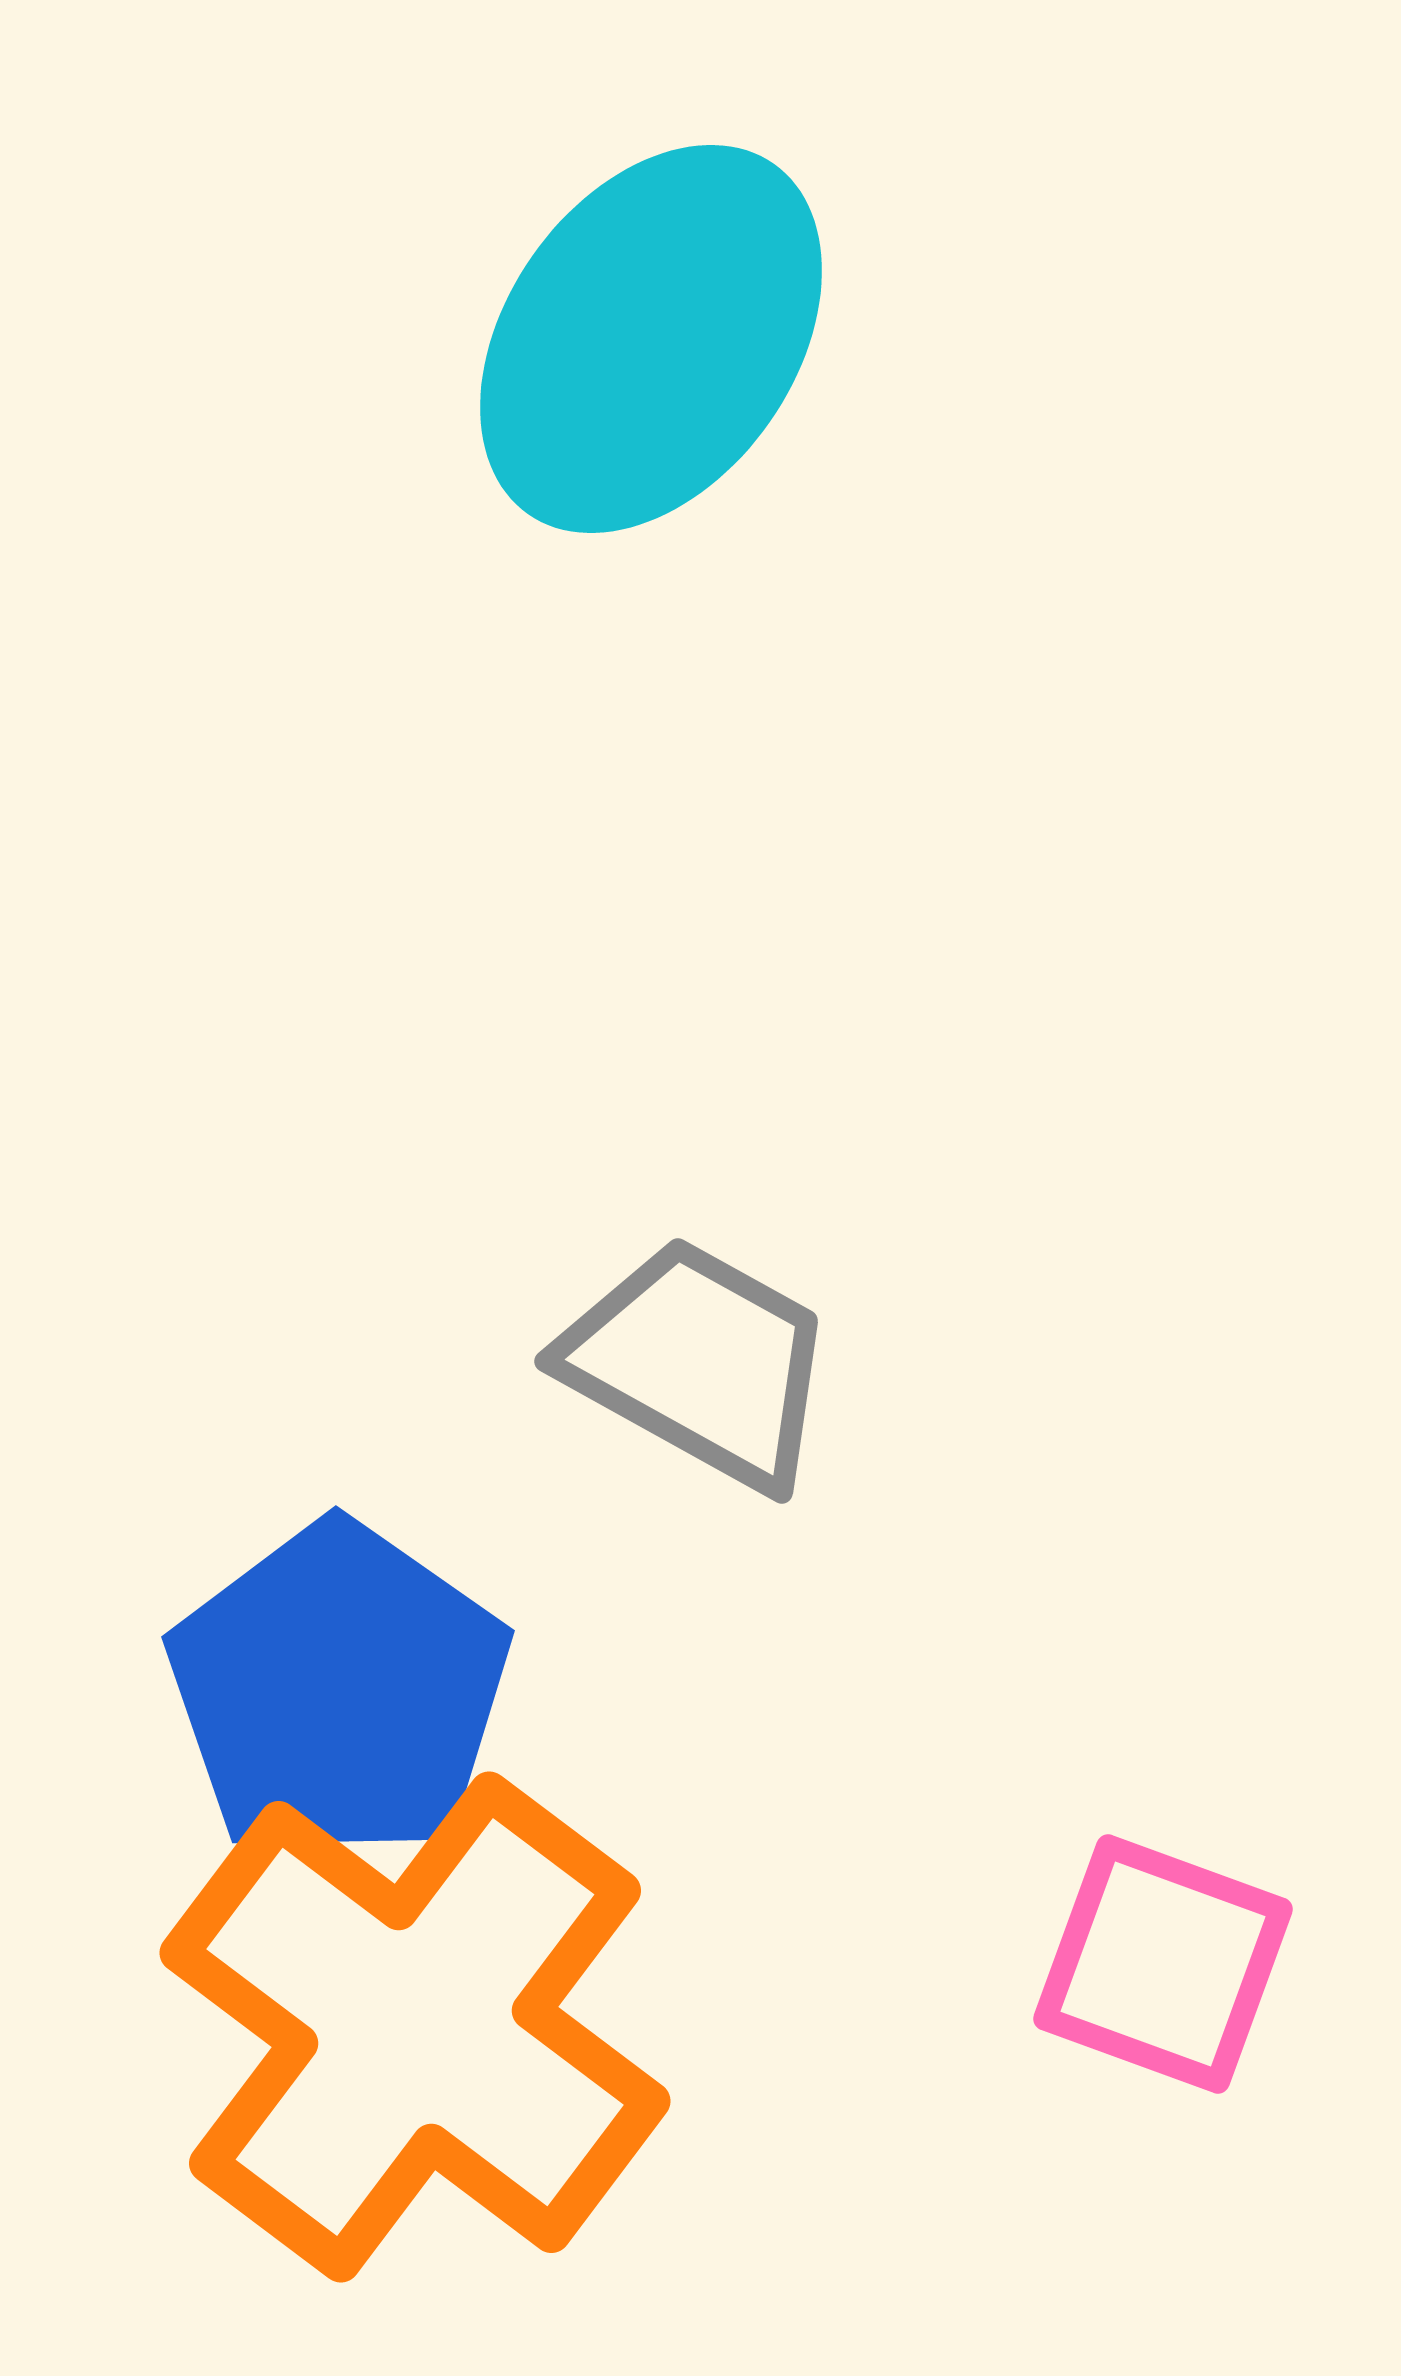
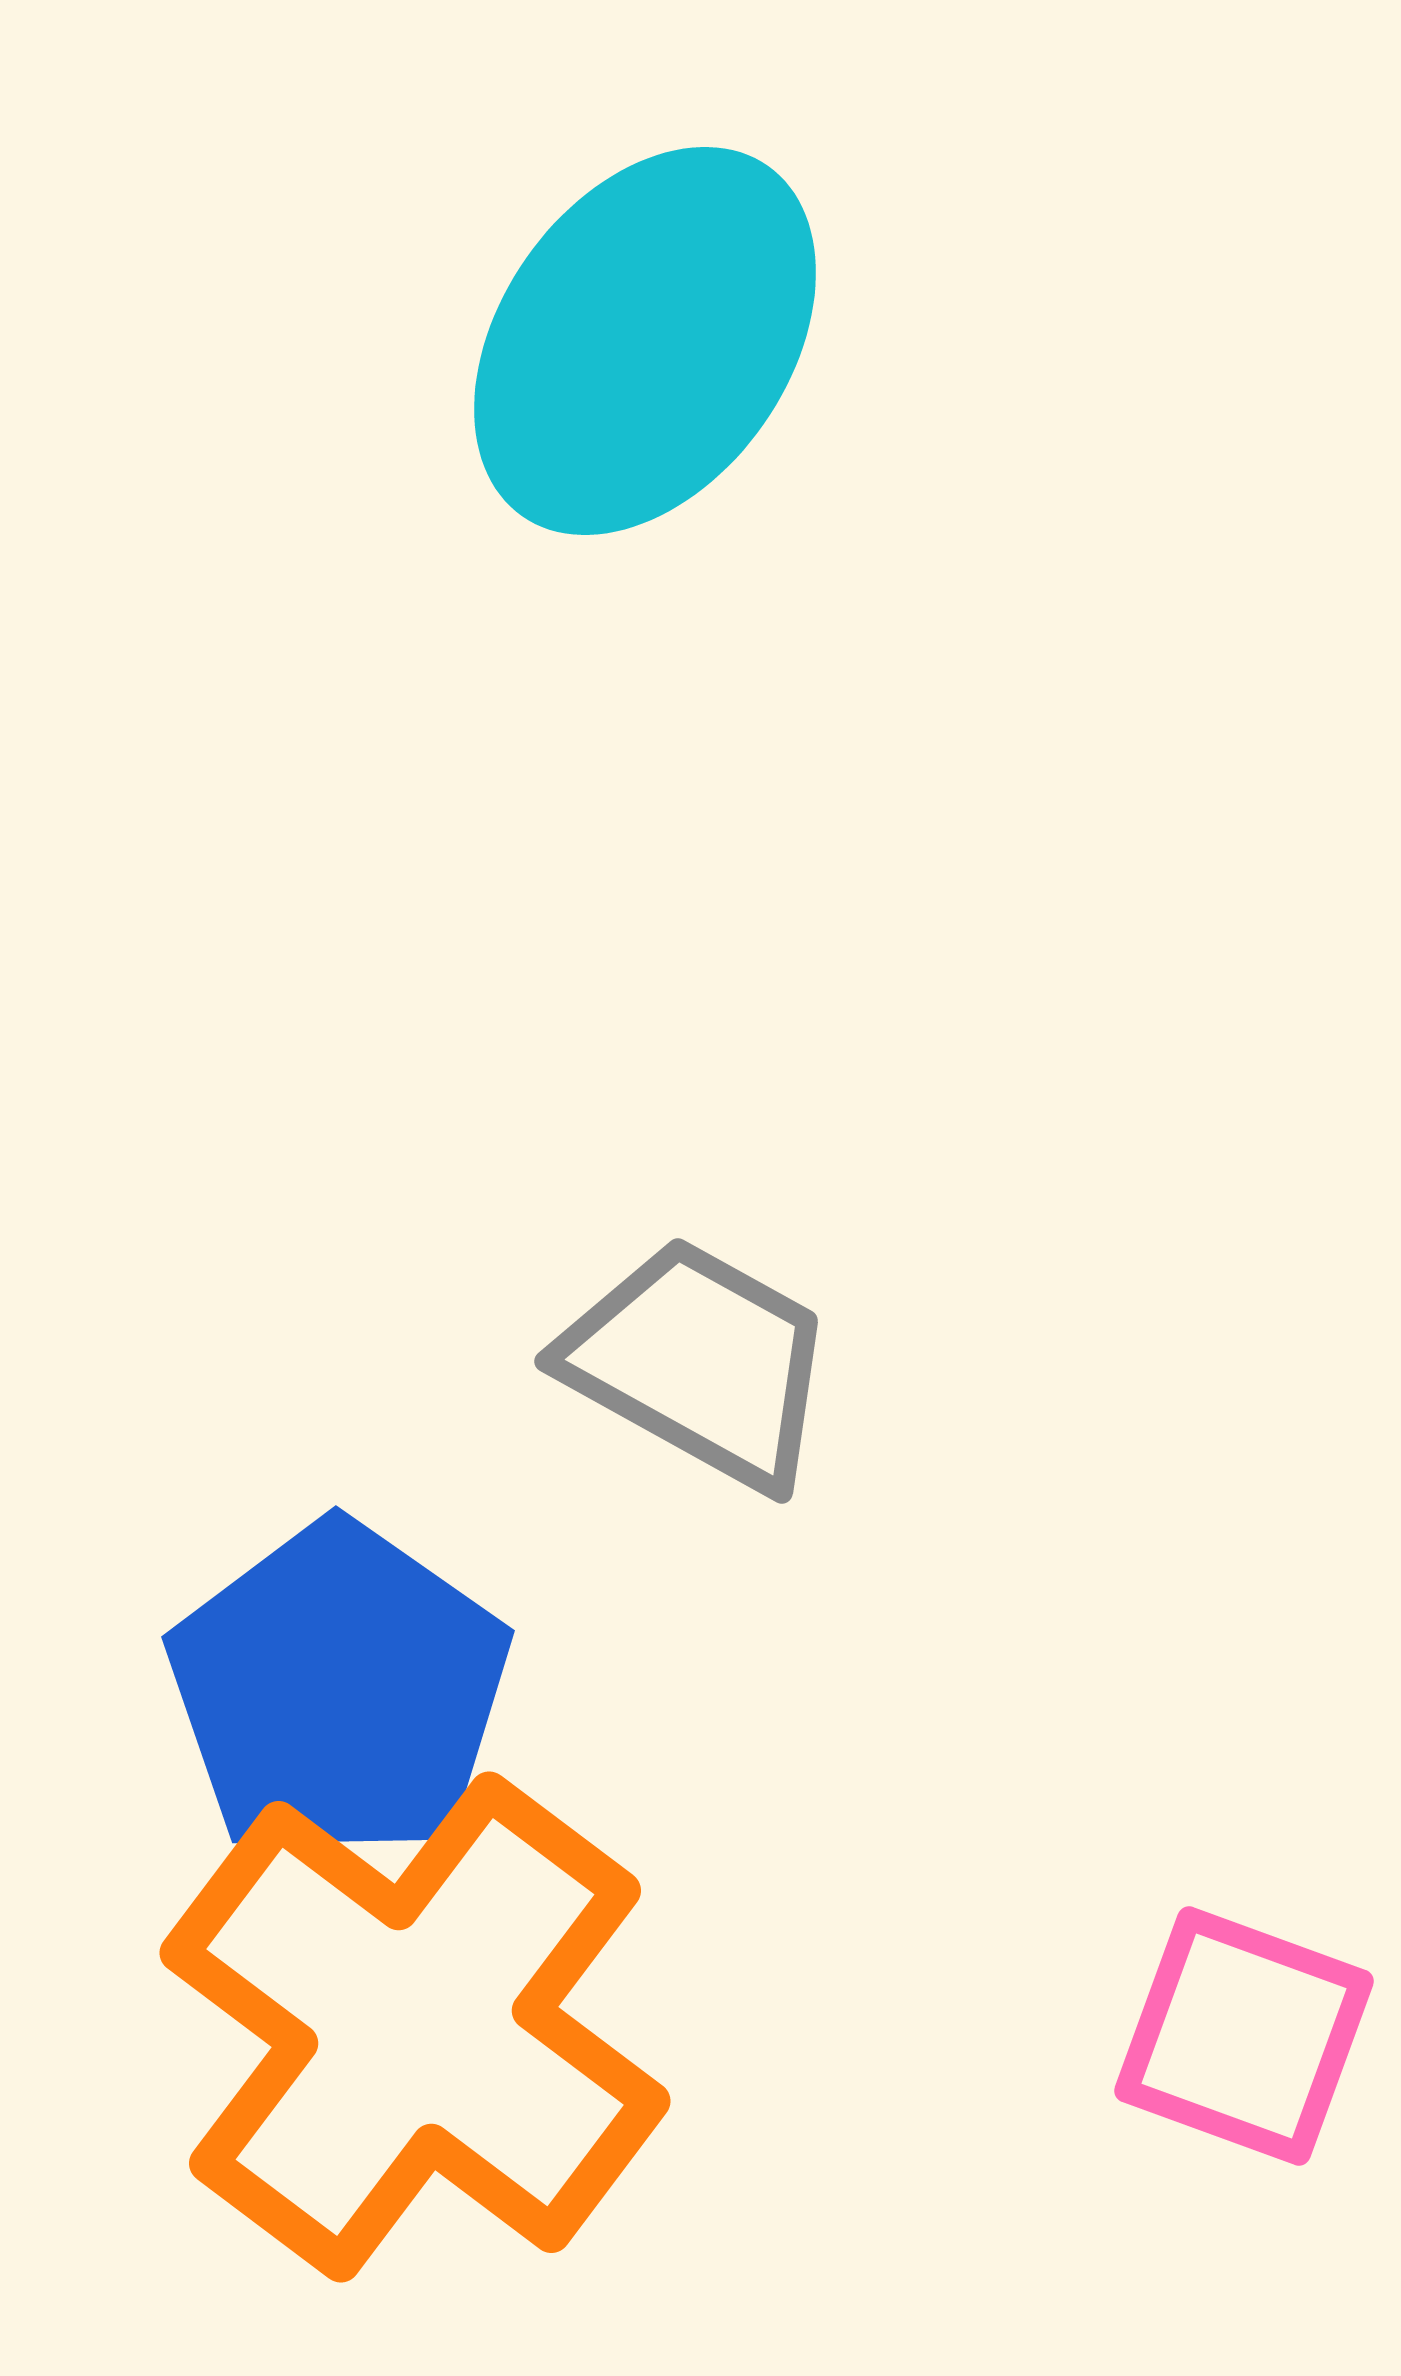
cyan ellipse: moved 6 px left, 2 px down
pink square: moved 81 px right, 72 px down
